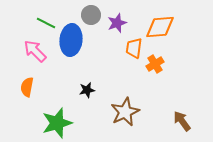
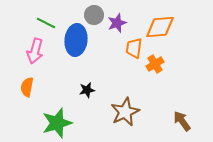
gray circle: moved 3 px right
blue ellipse: moved 5 px right
pink arrow: rotated 120 degrees counterclockwise
